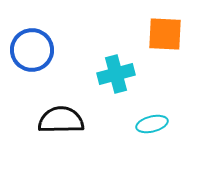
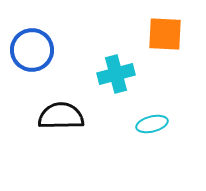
black semicircle: moved 4 px up
